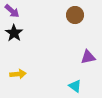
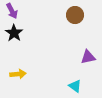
purple arrow: rotated 21 degrees clockwise
